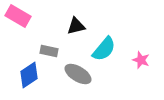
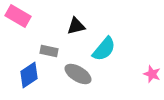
pink star: moved 11 px right, 14 px down
